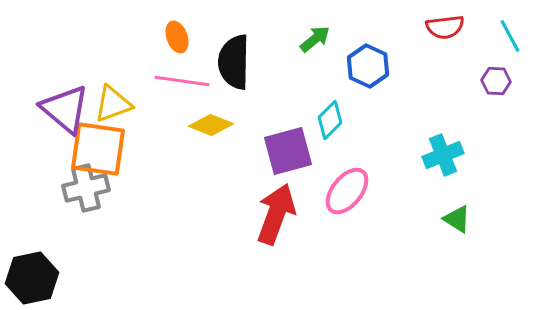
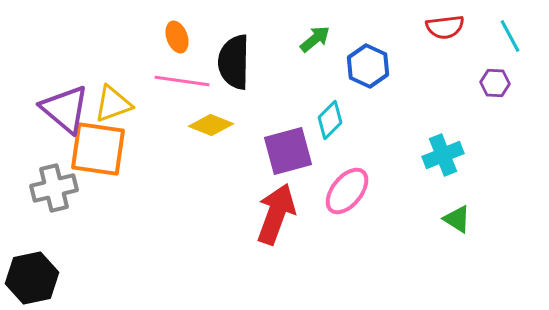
purple hexagon: moved 1 px left, 2 px down
gray cross: moved 32 px left
